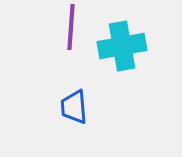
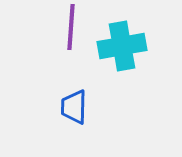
blue trapezoid: rotated 6 degrees clockwise
